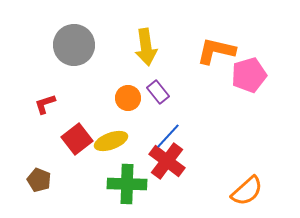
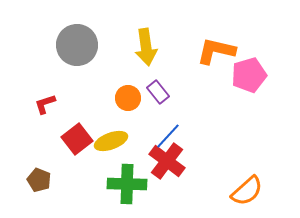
gray circle: moved 3 px right
